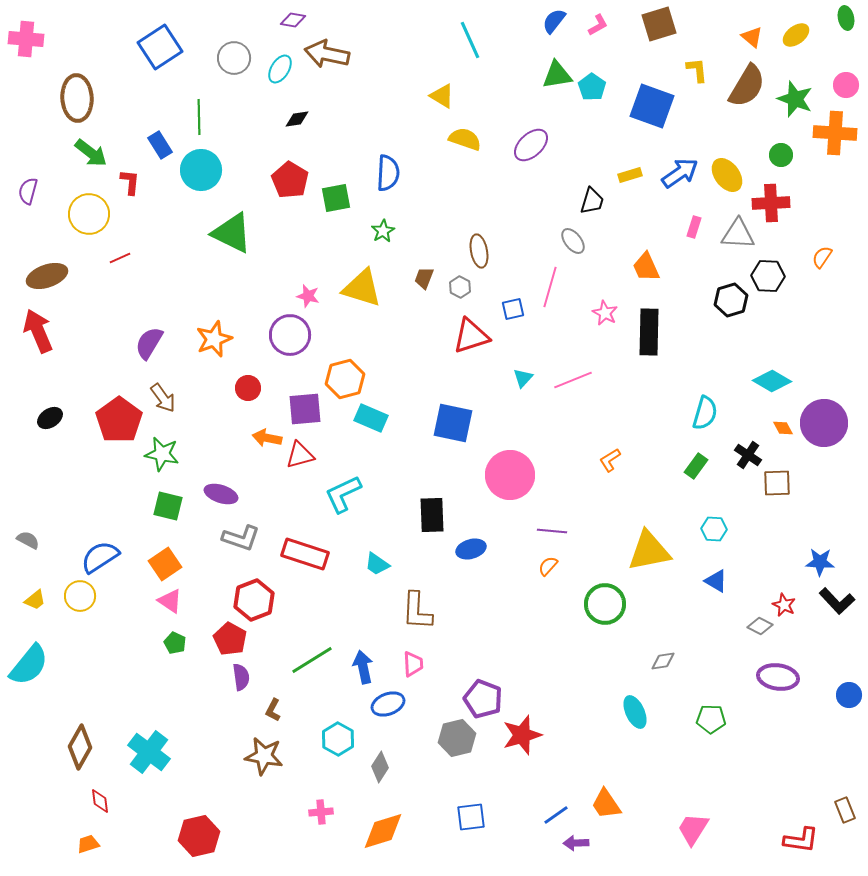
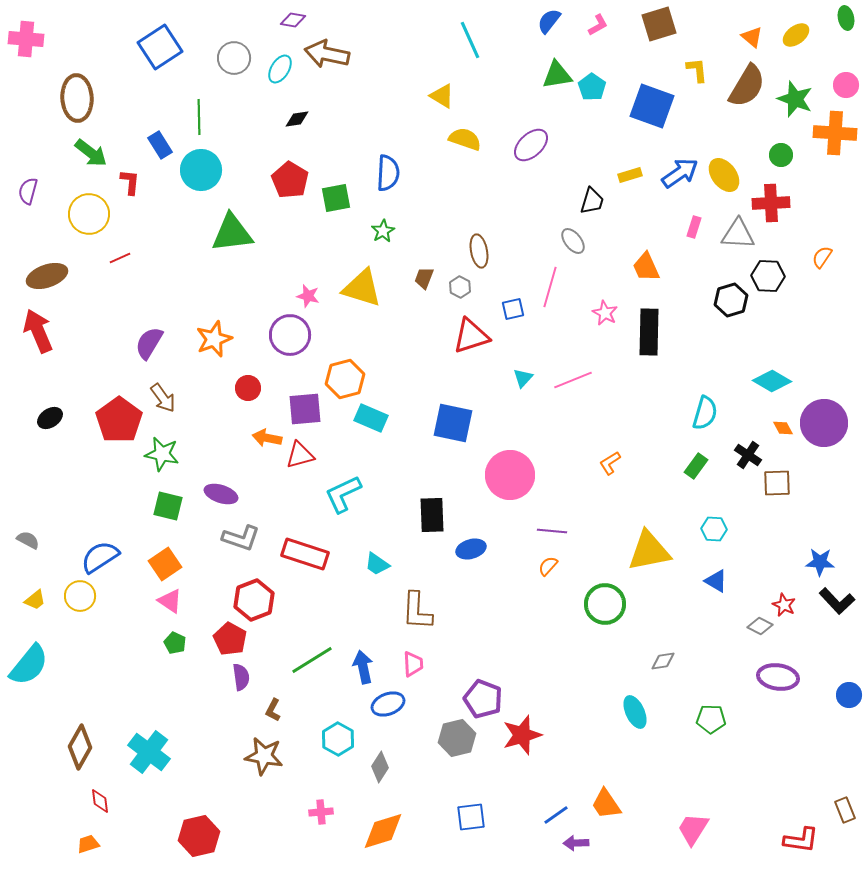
blue semicircle at (554, 21): moved 5 px left
yellow ellipse at (727, 175): moved 3 px left
green triangle at (232, 233): rotated 33 degrees counterclockwise
orange L-shape at (610, 460): moved 3 px down
